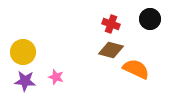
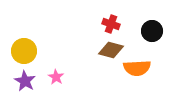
black circle: moved 2 px right, 12 px down
yellow circle: moved 1 px right, 1 px up
orange semicircle: moved 1 px right, 1 px up; rotated 152 degrees clockwise
pink star: rotated 14 degrees clockwise
purple star: rotated 25 degrees clockwise
